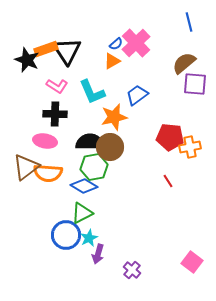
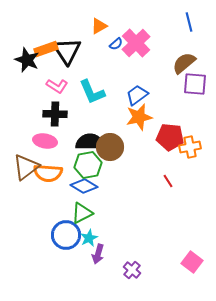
orange triangle: moved 13 px left, 35 px up
orange star: moved 25 px right
green hexagon: moved 6 px left, 2 px up
